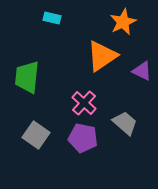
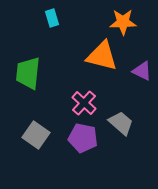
cyan rectangle: rotated 60 degrees clockwise
orange star: rotated 24 degrees clockwise
orange triangle: rotated 48 degrees clockwise
green trapezoid: moved 1 px right, 4 px up
gray trapezoid: moved 4 px left
